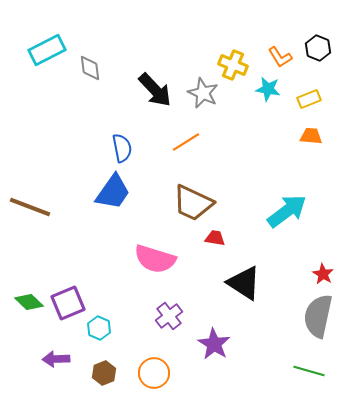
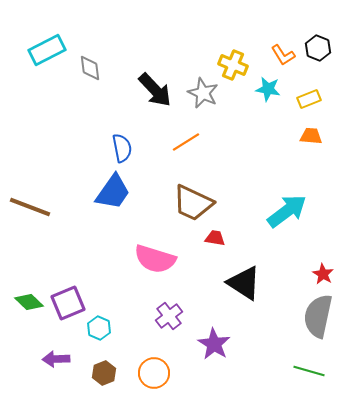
orange L-shape: moved 3 px right, 2 px up
